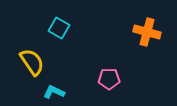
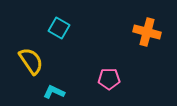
yellow semicircle: moved 1 px left, 1 px up
